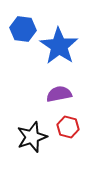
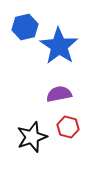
blue hexagon: moved 2 px right, 2 px up; rotated 20 degrees counterclockwise
